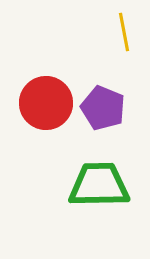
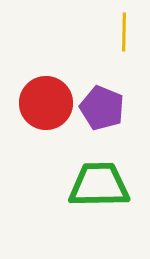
yellow line: rotated 12 degrees clockwise
purple pentagon: moved 1 px left
